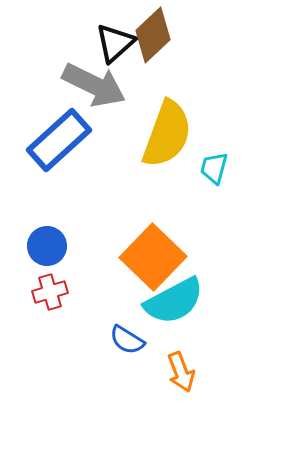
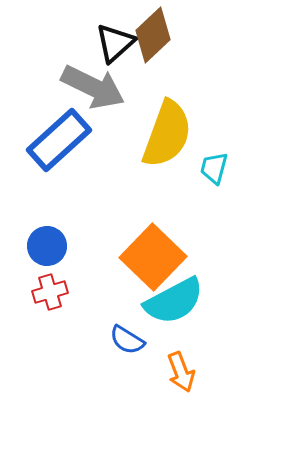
gray arrow: moved 1 px left, 2 px down
